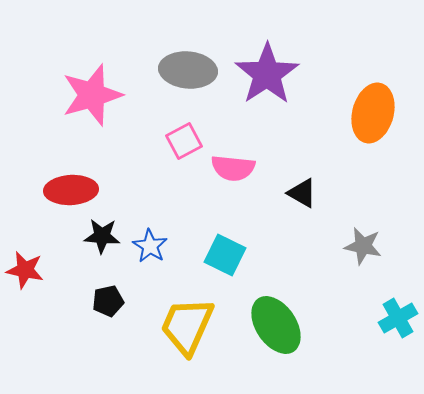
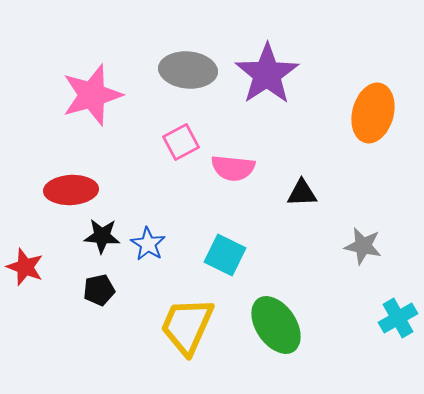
pink square: moved 3 px left, 1 px down
black triangle: rotated 32 degrees counterclockwise
blue star: moved 2 px left, 2 px up
red star: moved 3 px up; rotated 9 degrees clockwise
black pentagon: moved 9 px left, 11 px up
